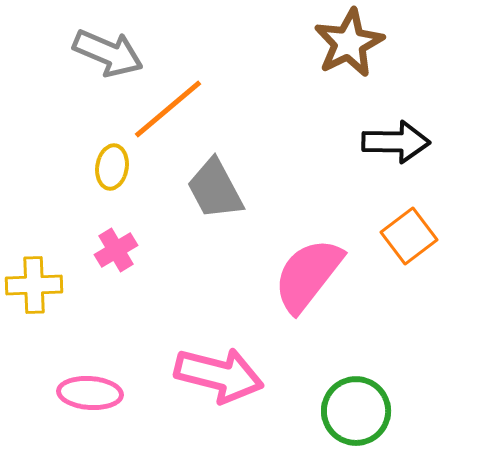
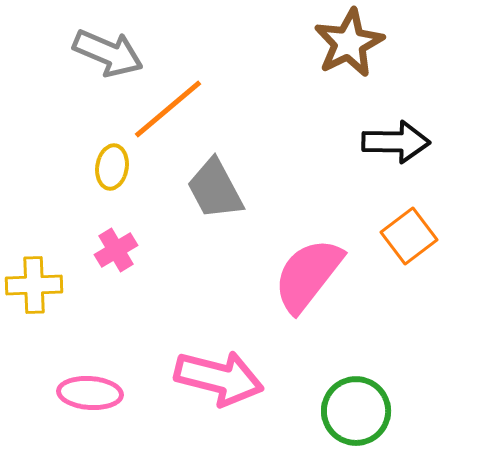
pink arrow: moved 3 px down
